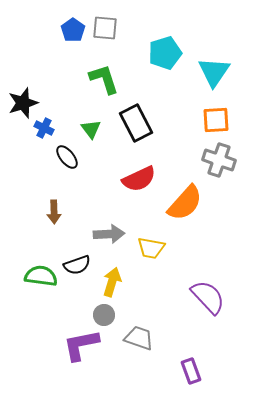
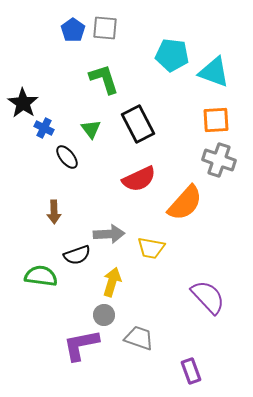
cyan pentagon: moved 7 px right, 2 px down; rotated 24 degrees clockwise
cyan triangle: rotated 44 degrees counterclockwise
black star: rotated 20 degrees counterclockwise
black rectangle: moved 2 px right, 1 px down
black semicircle: moved 10 px up
